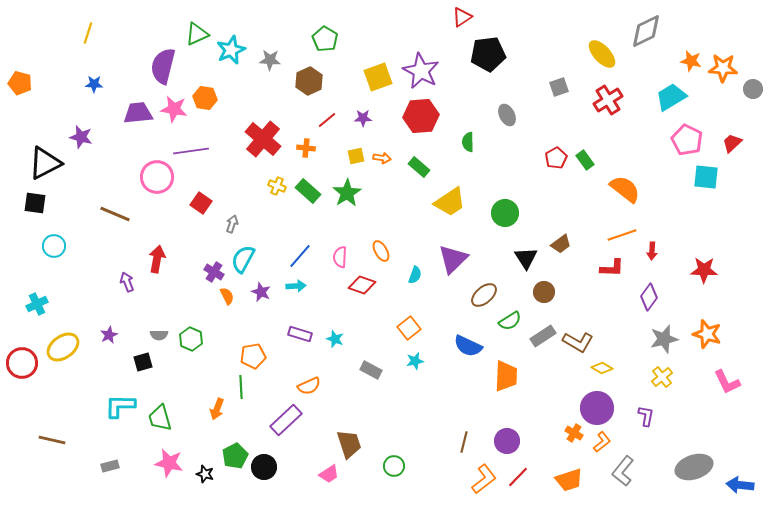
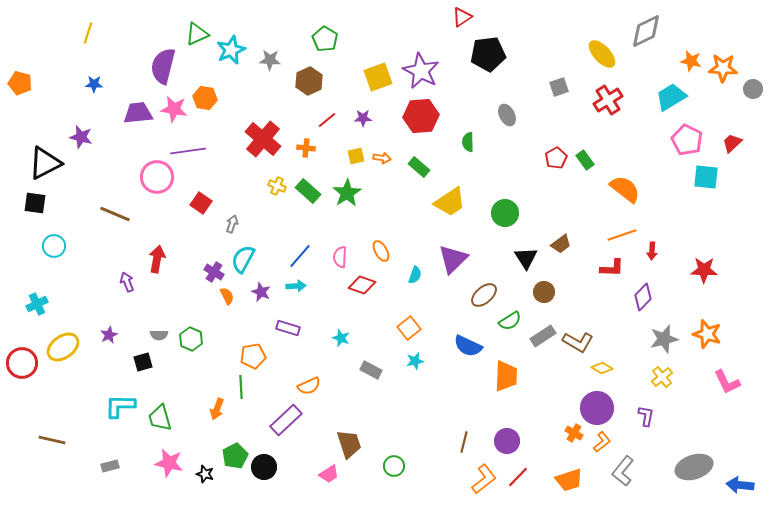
purple line at (191, 151): moved 3 px left
purple diamond at (649, 297): moved 6 px left; rotated 8 degrees clockwise
purple rectangle at (300, 334): moved 12 px left, 6 px up
cyan star at (335, 339): moved 6 px right, 1 px up
